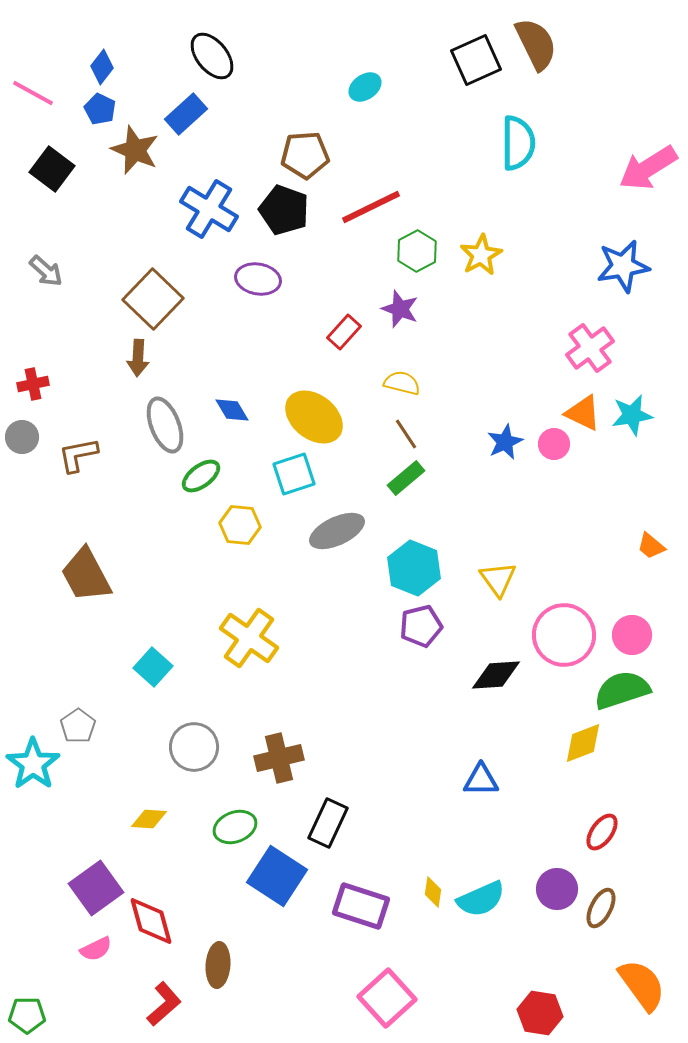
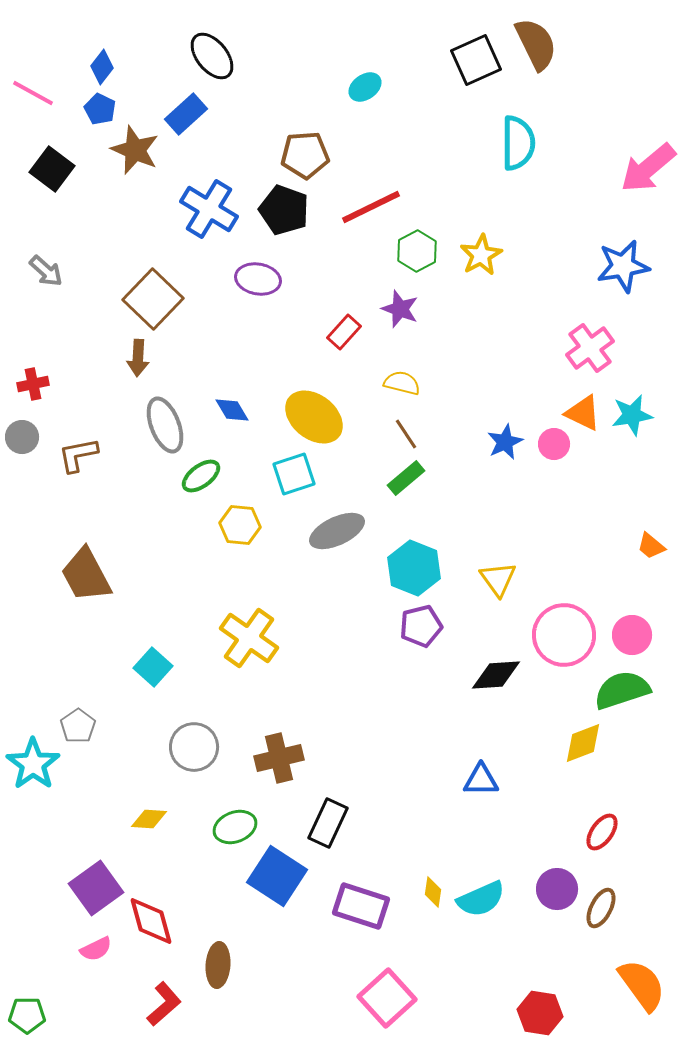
pink arrow at (648, 168): rotated 8 degrees counterclockwise
